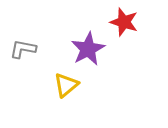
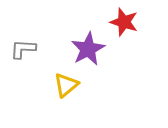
gray L-shape: rotated 8 degrees counterclockwise
